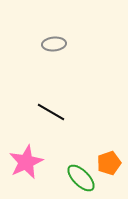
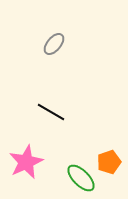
gray ellipse: rotated 45 degrees counterclockwise
orange pentagon: moved 1 px up
